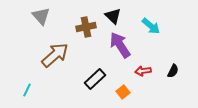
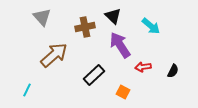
gray triangle: moved 1 px right, 1 px down
brown cross: moved 1 px left
brown arrow: moved 1 px left
red arrow: moved 4 px up
black rectangle: moved 1 px left, 4 px up
orange square: rotated 24 degrees counterclockwise
